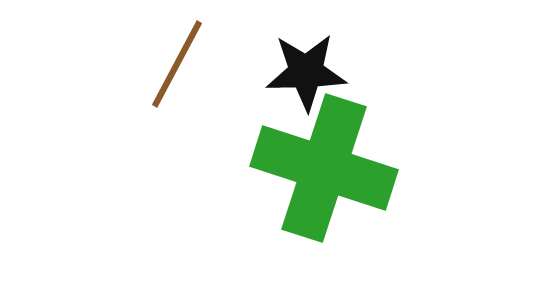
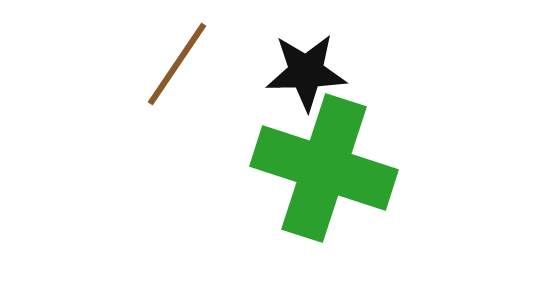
brown line: rotated 6 degrees clockwise
